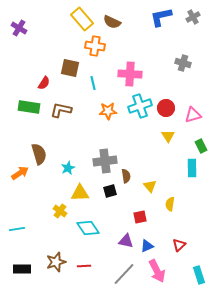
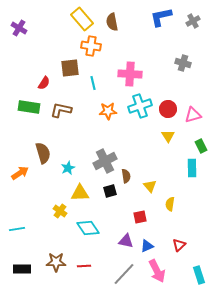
gray cross at (193, 17): moved 4 px down
brown semicircle at (112, 22): rotated 54 degrees clockwise
orange cross at (95, 46): moved 4 px left
brown square at (70, 68): rotated 18 degrees counterclockwise
red circle at (166, 108): moved 2 px right, 1 px down
brown semicircle at (39, 154): moved 4 px right, 1 px up
gray cross at (105, 161): rotated 20 degrees counterclockwise
brown star at (56, 262): rotated 18 degrees clockwise
